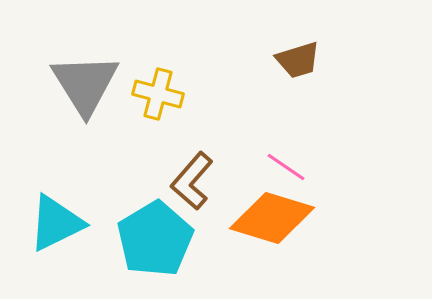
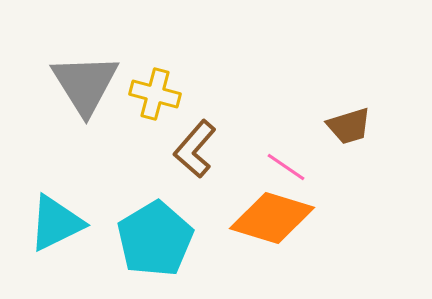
brown trapezoid: moved 51 px right, 66 px down
yellow cross: moved 3 px left
brown L-shape: moved 3 px right, 32 px up
